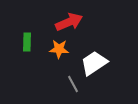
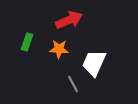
red arrow: moved 2 px up
green rectangle: rotated 18 degrees clockwise
white trapezoid: rotated 32 degrees counterclockwise
